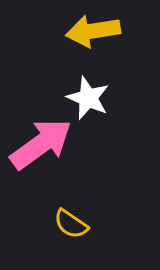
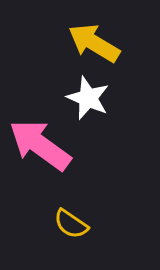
yellow arrow: moved 1 px right, 12 px down; rotated 40 degrees clockwise
pink arrow: moved 1 px left, 1 px down; rotated 108 degrees counterclockwise
